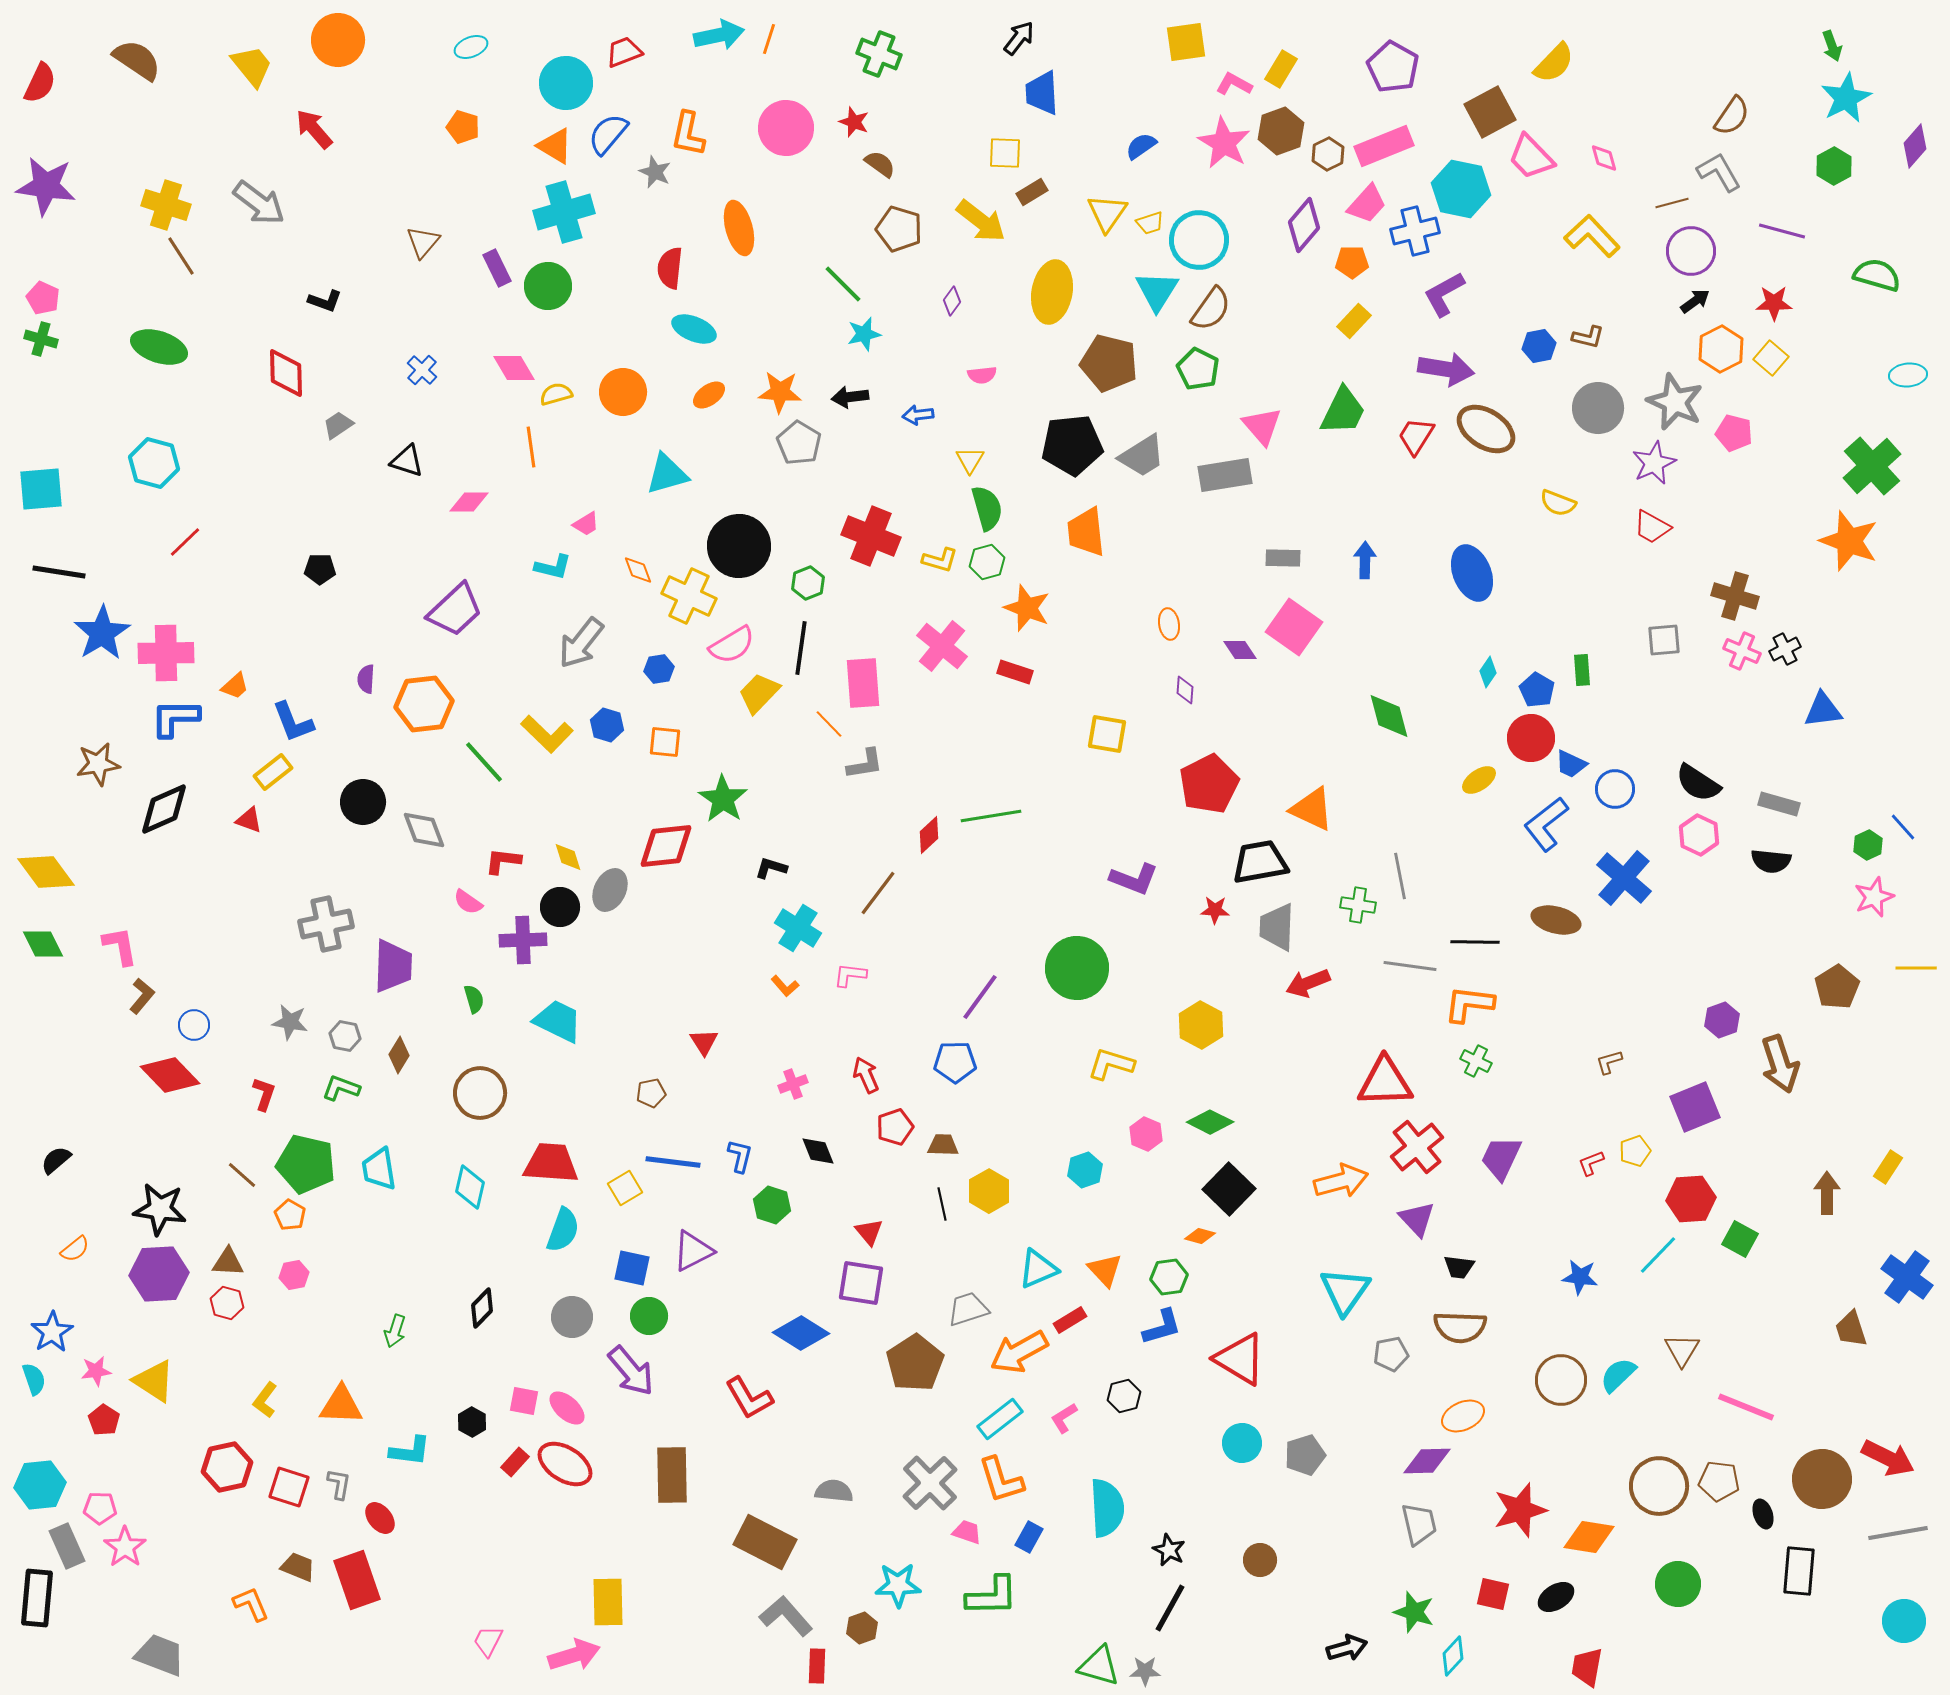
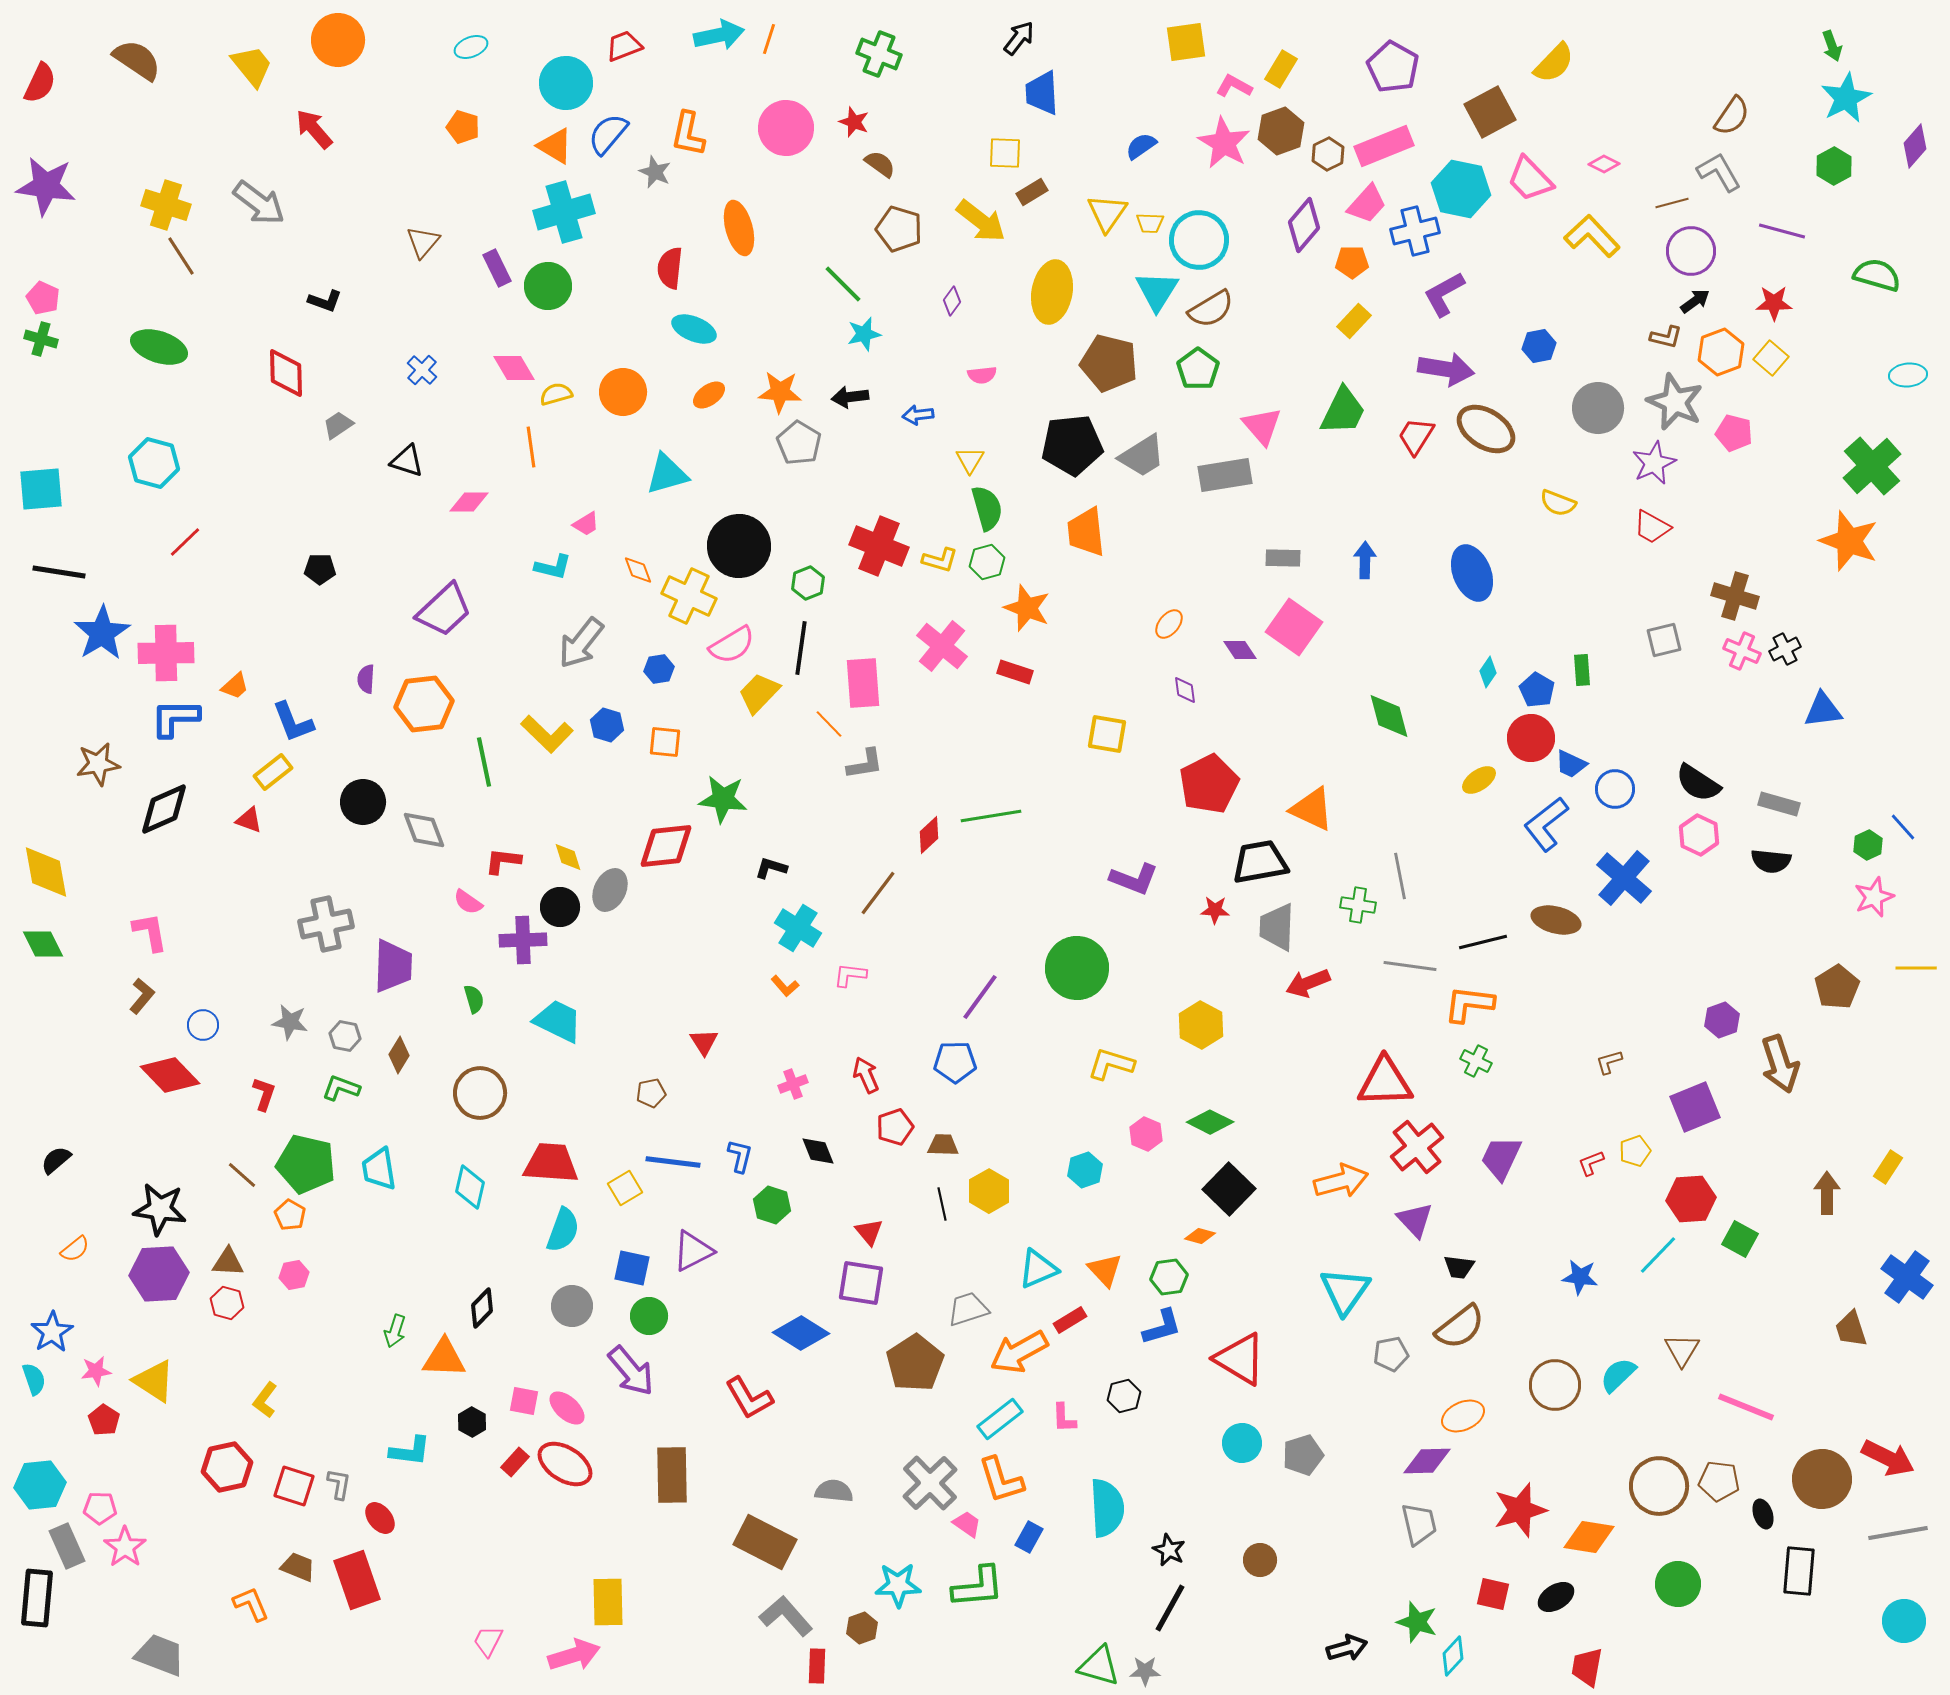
red trapezoid at (624, 52): moved 6 px up
pink L-shape at (1234, 84): moved 2 px down
pink trapezoid at (1531, 157): moved 1 px left, 22 px down
pink diamond at (1604, 158): moved 6 px down; rotated 48 degrees counterclockwise
yellow trapezoid at (1150, 223): rotated 20 degrees clockwise
brown semicircle at (1211, 309): rotated 24 degrees clockwise
brown L-shape at (1588, 337): moved 78 px right
orange hexagon at (1721, 349): moved 3 px down; rotated 6 degrees clockwise
green pentagon at (1198, 369): rotated 9 degrees clockwise
red cross at (871, 536): moved 8 px right, 10 px down
purple trapezoid at (455, 610): moved 11 px left
orange ellipse at (1169, 624): rotated 48 degrees clockwise
gray square at (1664, 640): rotated 9 degrees counterclockwise
purple diamond at (1185, 690): rotated 12 degrees counterclockwise
green line at (484, 762): rotated 30 degrees clockwise
green star at (723, 799): rotated 27 degrees counterclockwise
yellow diamond at (46, 872): rotated 26 degrees clockwise
black line at (1475, 942): moved 8 px right; rotated 15 degrees counterclockwise
pink L-shape at (120, 946): moved 30 px right, 14 px up
blue circle at (194, 1025): moved 9 px right
purple triangle at (1417, 1219): moved 2 px left, 1 px down
gray circle at (572, 1317): moved 11 px up
brown semicircle at (1460, 1327): rotated 40 degrees counterclockwise
brown circle at (1561, 1380): moved 6 px left, 5 px down
orange triangle at (341, 1405): moved 103 px right, 47 px up
pink L-shape at (1064, 1418): rotated 60 degrees counterclockwise
gray pentagon at (1305, 1455): moved 2 px left
red square at (289, 1487): moved 5 px right, 1 px up
pink trapezoid at (967, 1532): moved 8 px up; rotated 16 degrees clockwise
green L-shape at (992, 1596): moved 14 px left, 9 px up; rotated 4 degrees counterclockwise
green star at (1414, 1612): moved 3 px right, 10 px down
